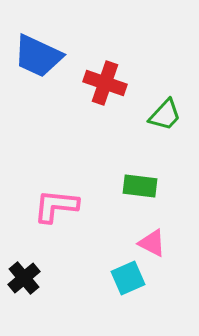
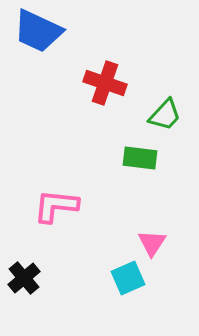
blue trapezoid: moved 25 px up
green rectangle: moved 28 px up
pink triangle: rotated 36 degrees clockwise
